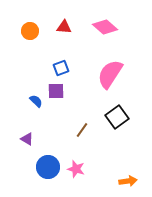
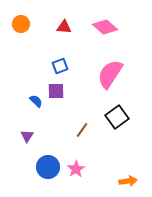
orange circle: moved 9 px left, 7 px up
blue square: moved 1 px left, 2 px up
purple triangle: moved 3 px up; rotated 32 degrees clockwise
pink star: rotated 24 degrees clockwise
